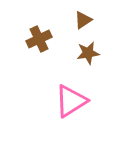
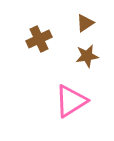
brown triangle: moved 2 px right, 3 px down
brown star: moved 1 px left, 3 px down
